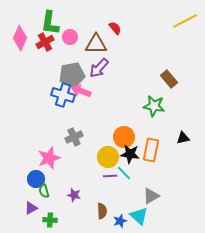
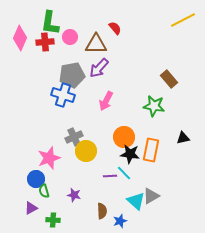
yellow line: moved 2 px left, 1 px up
red cross: rotated 24 degrees clockwise
pink arrow: moved 25 px right, 10 px down; rotated 84 degrees counterclockwise
yellow circle: moved 22 px left, 6 px up
cyan triangle: moved 3 px left, 15 px up
green cross: moved 3 px right
